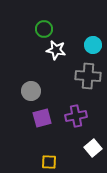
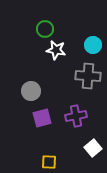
green circle: moved 1 px right
